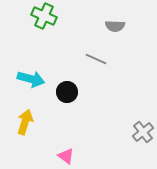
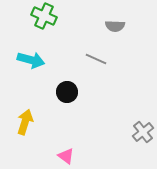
cyan arrow: moved 19 px up
